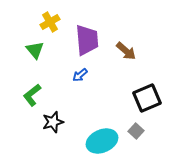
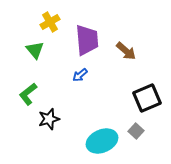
green L-shape: moved 4 px left, 1 px up
black star: moved 4 px left, 3 px up
